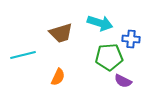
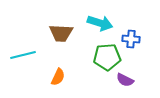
brown trapezoid: rotated 20 degrees clockwise
green pentagon: moved 2 px left
purple semicircle: moved 2 px right, 1 px up
